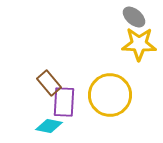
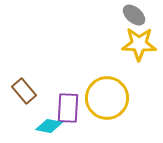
gray ellipse: moved 2 px up
brown rectangle: moved 25 px left, 8 px down
yellow circle: moved 3 px left, 3 px down
purple rectangle: moved 4 px right, 6 px down
